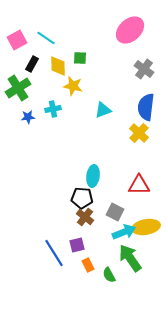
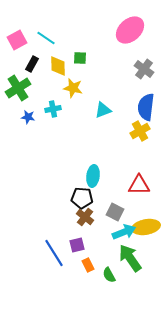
yellow star: moved 2 px down
blue star: rotated 16 degrees clockwise
yellow cross: moved 1 px right, 2 px up; rotated 18 degrees clockwise
